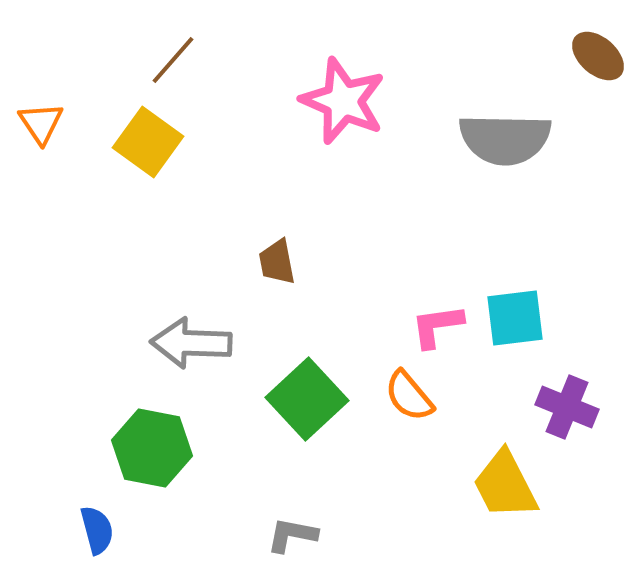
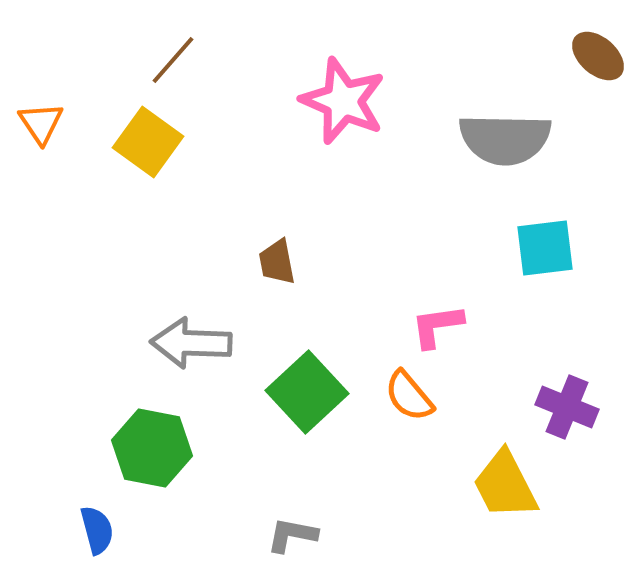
cyan square: moved 30 px right, 70 px up
green square: moved 7 px up
